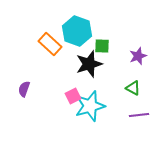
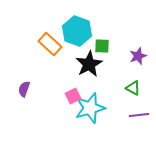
black star: rotated 12 degrees counterclockwise
cyan star: moved 2 px down
